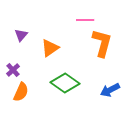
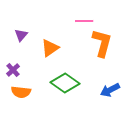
pink line: moved 1 px left, 1 px down
orange semicircle: rotated 72 degrees clockwise
